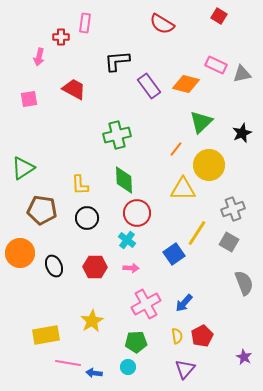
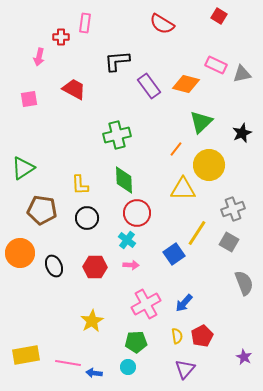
pink arrow at (131, 268): moved 3 px up
yellow rectangle at (46, 335): moved 20 px left, 20 px down
